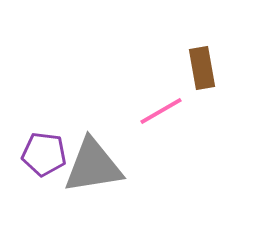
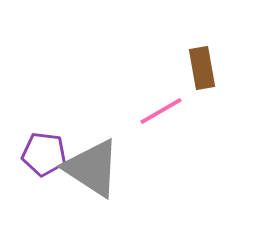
gray triangle: moved 1 px left, 2 px down; rotated 42 degrees clockwise
